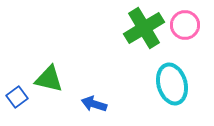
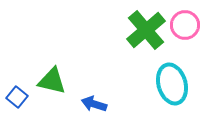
green cross: moved 2 px right, 2 px down; rotated 9 degrees counterclockwise
green triangle: moved 3 px right, 2 px down
blue square: rotated 15 degrees counterclockwise
